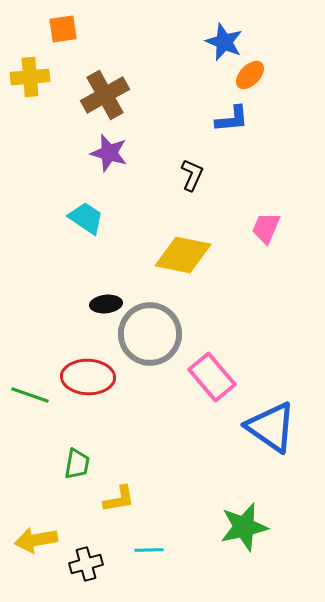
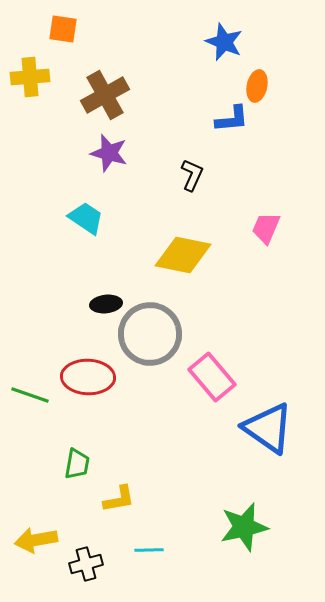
orange square: rotated 16 degrees clockwise
orange ellipse: moved 7 px right, 11 px down; rotated 32 degrees counterclockwise
blue triangle: moved 3 px left, 1 px down
